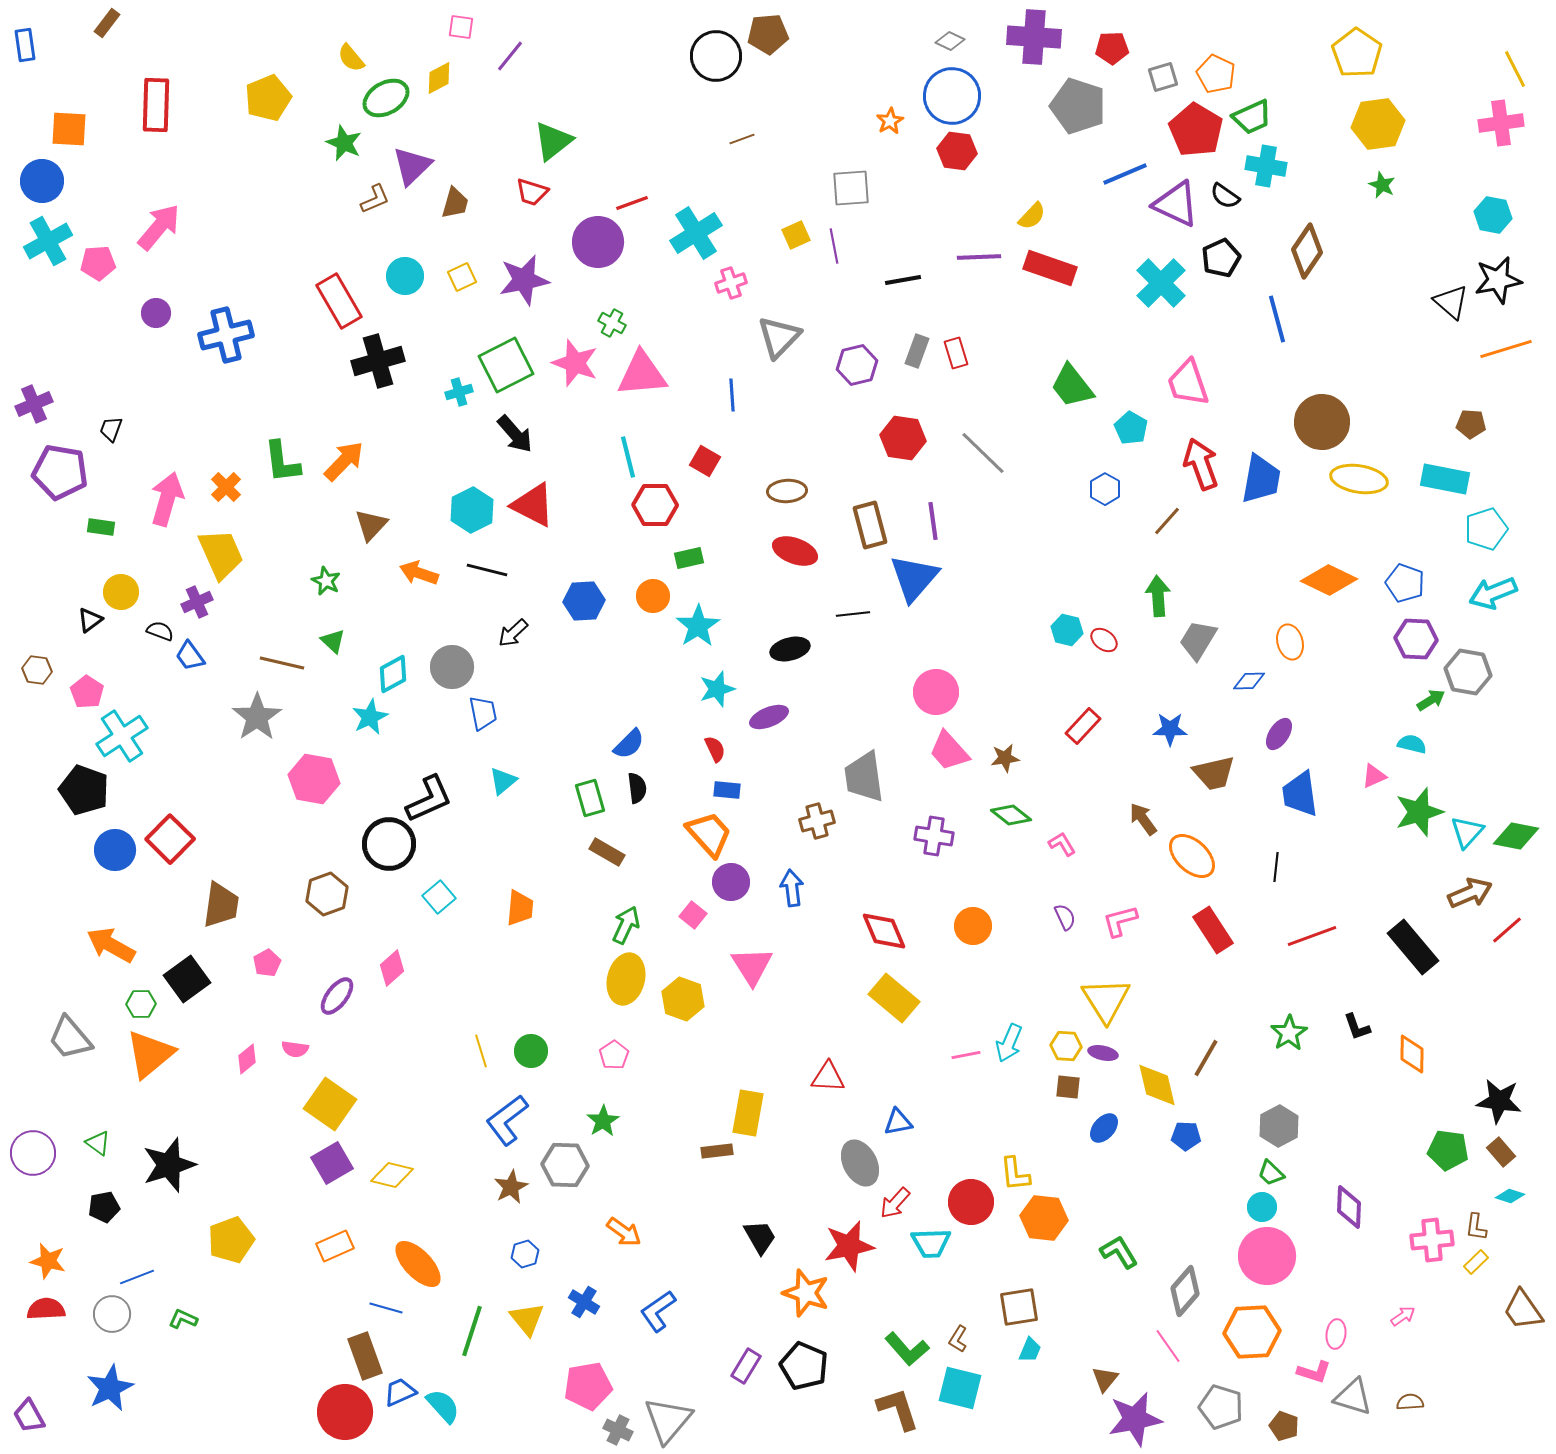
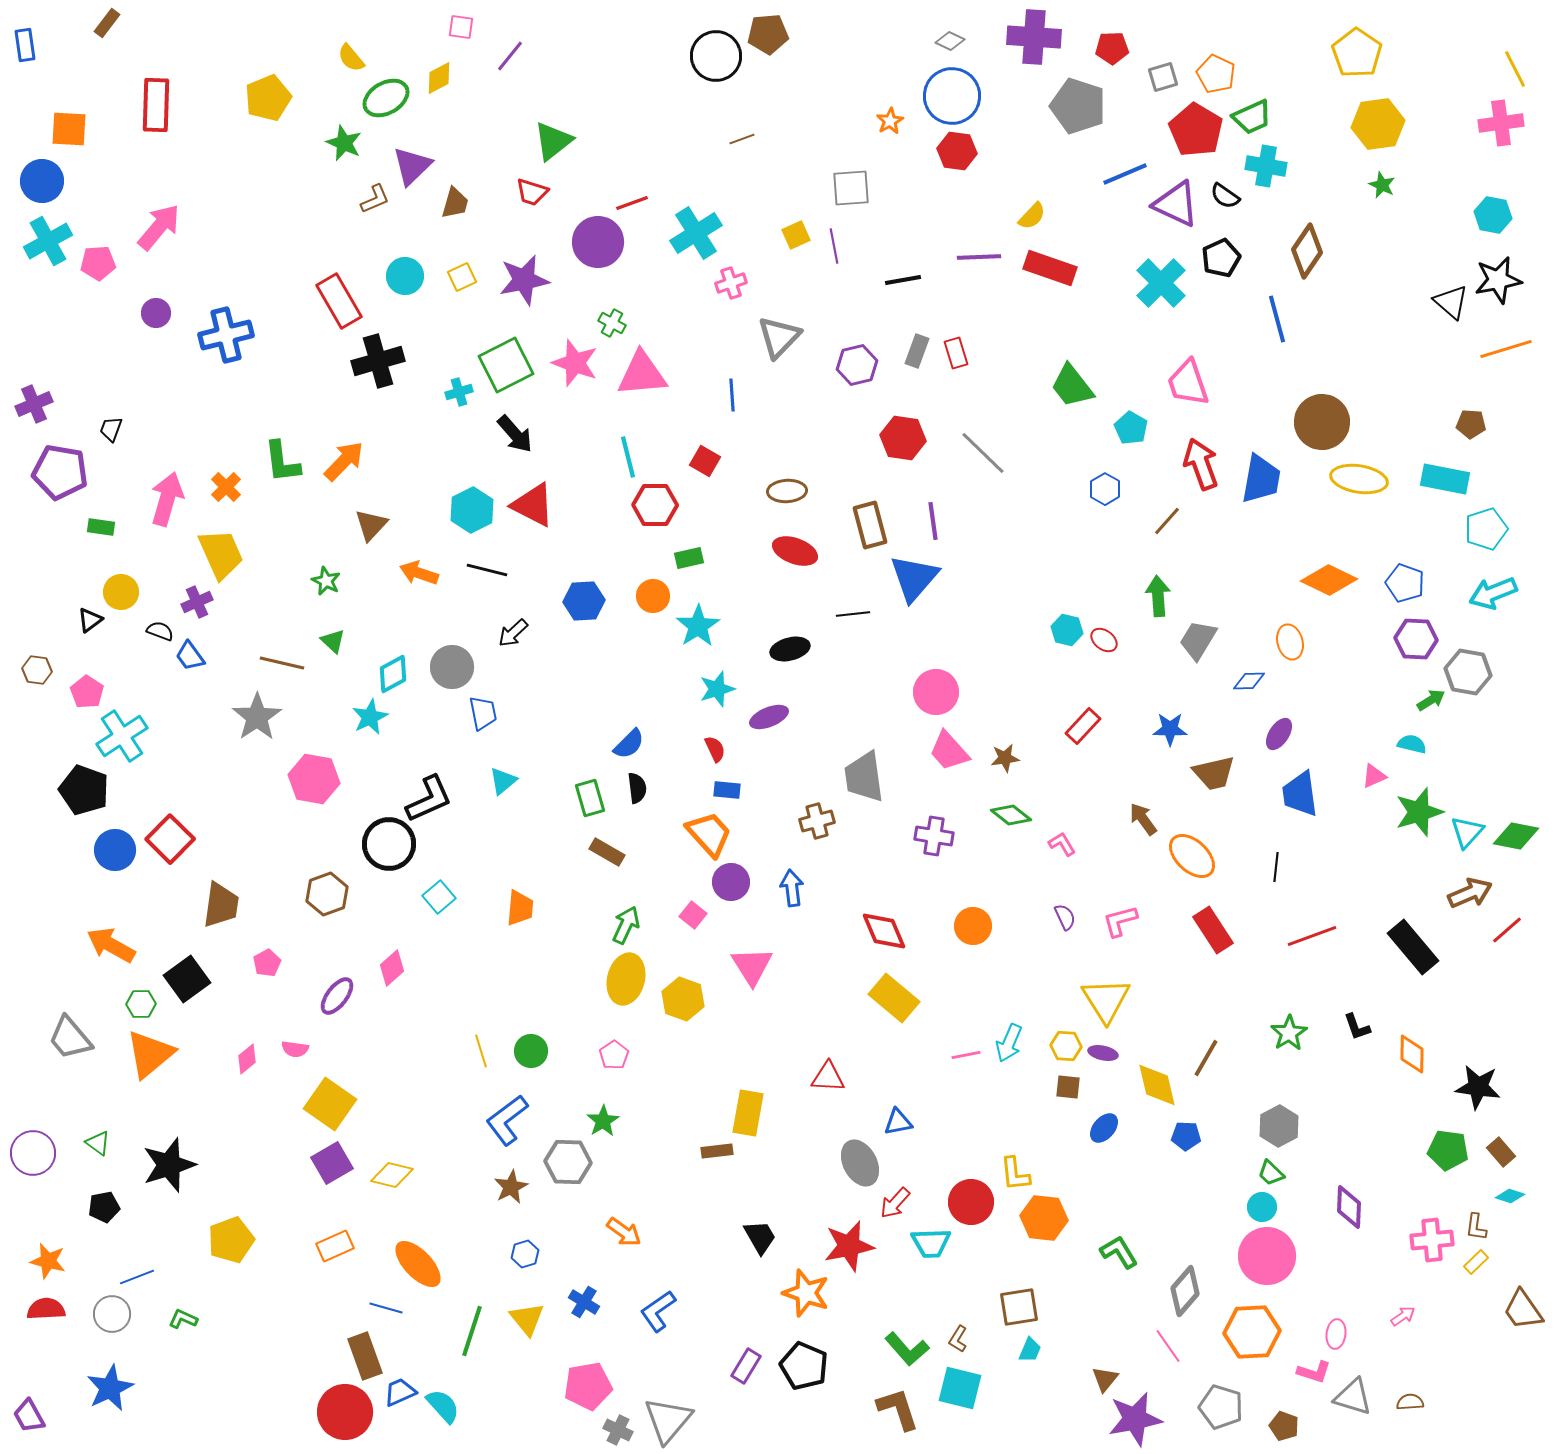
black star at (1499, 1101): moved 21 px left, 14 px up
gray hexagon at (565, 1165): moved 3 px right, 3 px up
